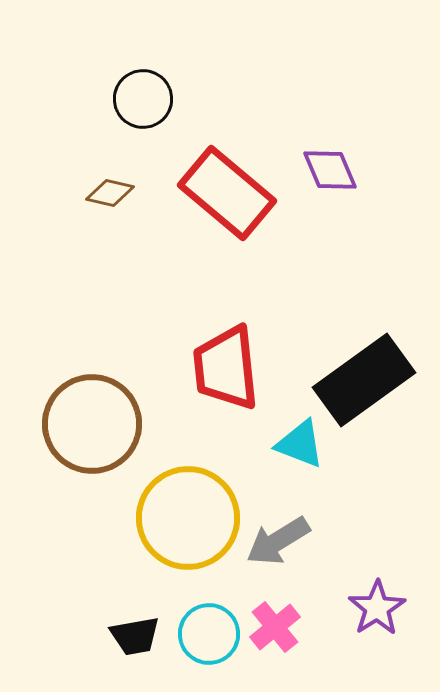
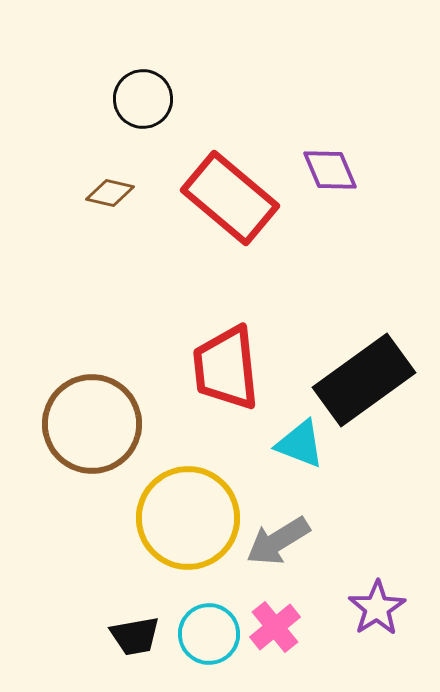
red rectangle: moved 3 px right, 5 px down
